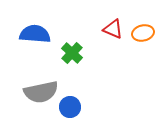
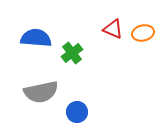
blue semicircle: moved 1 px right, 4 px down
green cross: rotated 10 degrees clockwise
blue circle: moved 7 px right, 5 px down
